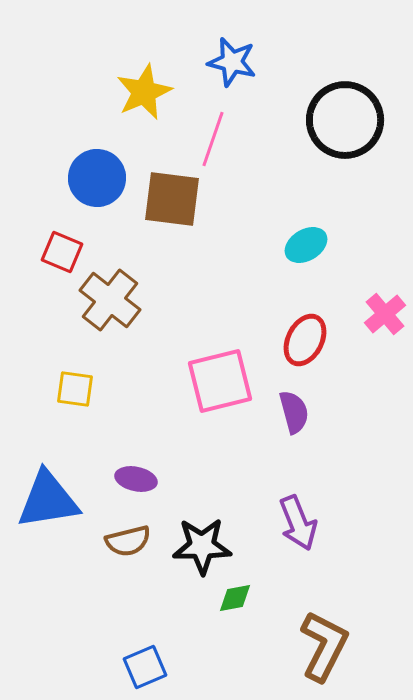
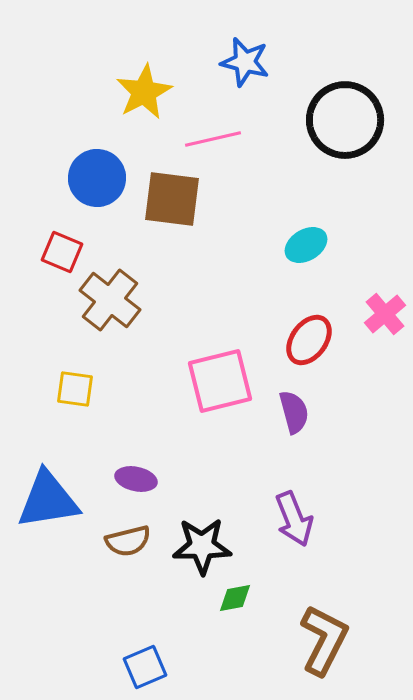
blue star: moved 13 px right
yellow star: rotated 4 degrees counterclockwise
pink line: rotated 58 degrees clockwise
red ellipse: moved 4 px right; rotated 9 degrees clockwise
purple arrow: moved 4 px left, 4 px up
brown L-shape: moved 6 px up
